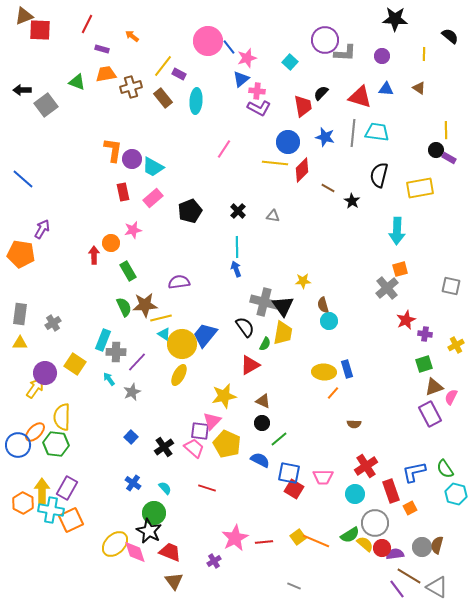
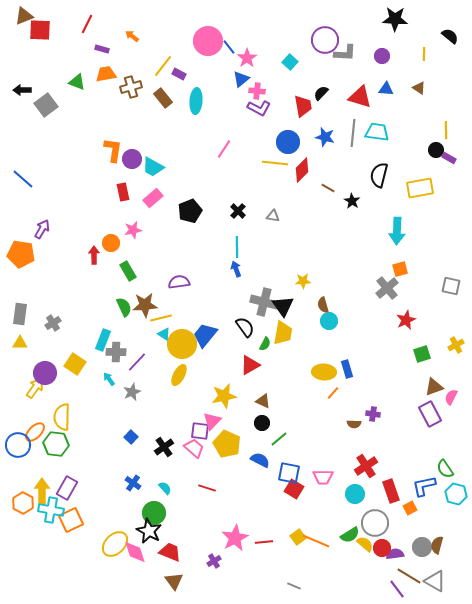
pink star at (247, 58): rotated 18 degrees counterclockwise
purple cross at (425, 334): moved 52 px left, 80 px down
green square at (424, 364): moved 2 px left, 10 px up
blue L-shape at (414, 472): moved 10 px right, 14 px down
gray triangle at (437, 587): moved 2 px left, 6 px up
